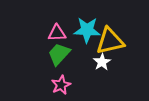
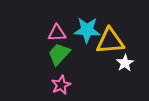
yellow triangle: rotated 8 degrees clockwise
white star: moved 23 px right, 1 px down
